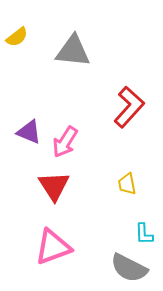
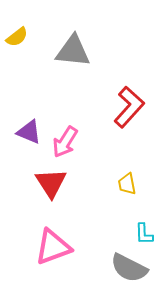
red triangle: moved 3 px left, 3 px up
